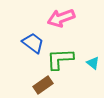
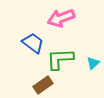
cyan triangle: rotated 40 degrees clockwise
